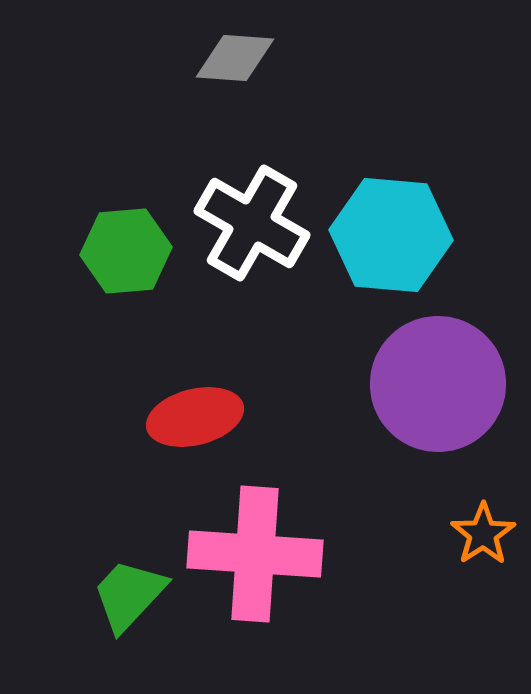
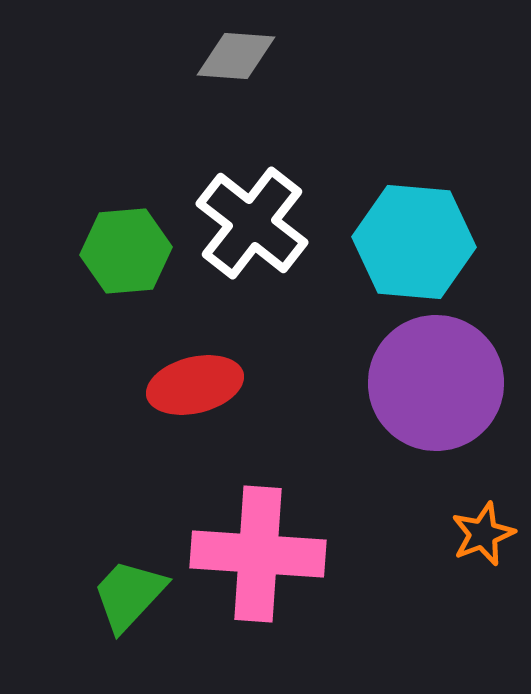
gray diamond: moved 1 px right, 2 px up
white cross: rotated 8 degrees clockwise
cyan hexagon: moved 23 px right, 7 px down
purple circle: moved 2 px left, 1 px up
red ellipse: moved 32 px up
orange star: rotated 12 degrees clockwise
pink cross: moved 3 px right
